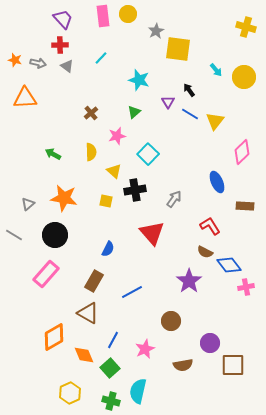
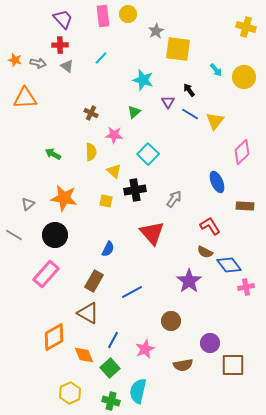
cyan star at (139, 80): moved 4 px right
brown cross at (91, 113): rotated 24 degrees counterclockwise
pink star at (117, 136): moved 3 px left, 1 px up; rotated 18 degrees clockwise
